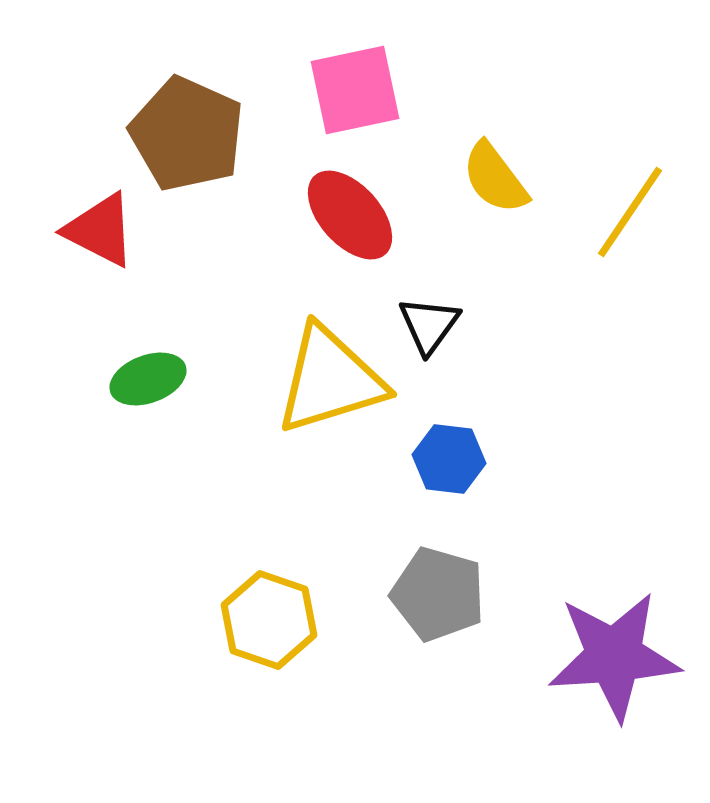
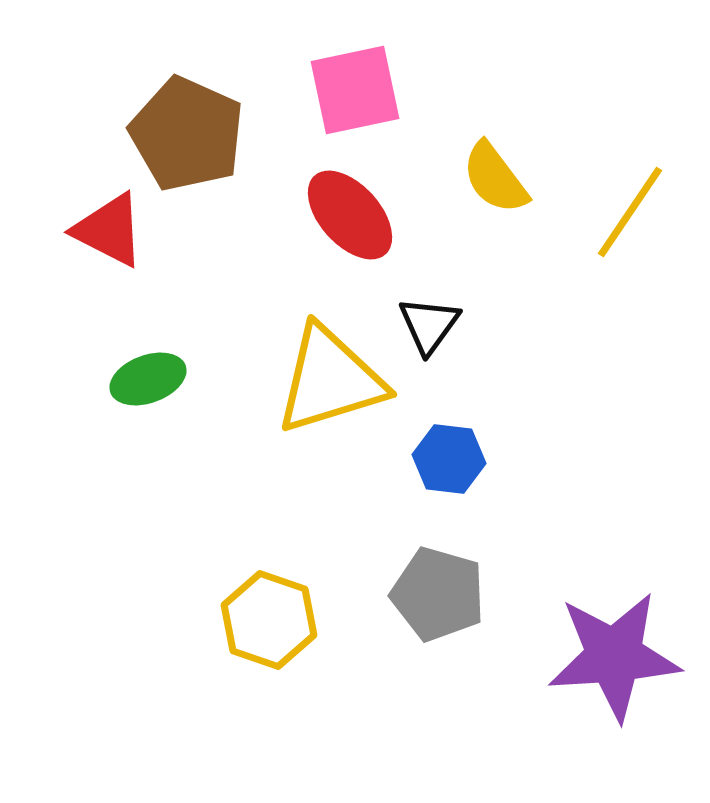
red triangle: moved 9 px right
